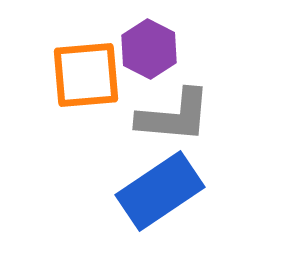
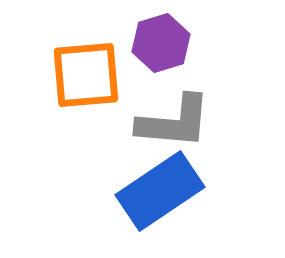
purple hexagon: moved 12 px right, 6 px up; rotated 16 degrees clockwise
gray L-shape: moved 6 px down
